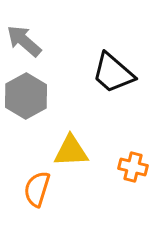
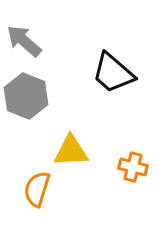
gray hexagon: rotated 9 degrees counterclockwise
